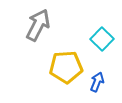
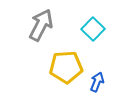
gray arrow: moved 3 px right
cyan square: moved 9 px left, 10 px up
